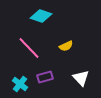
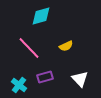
cyan diamond: rotated 35 degrees counterclockwise
white triangle: moved 1 px left, 1 px down
cyan cross: moved 1 px left, 1 px down
